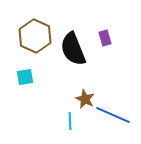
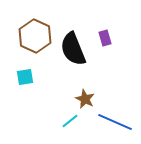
blue line: moved 2 px right, 7 px down
cyan line: rotated 54 degrees clockwise
